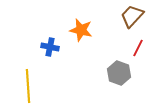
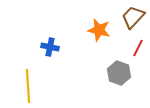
brown trapezoid: moved 1 px right, 1 px down
orange star: moved 18 px right
